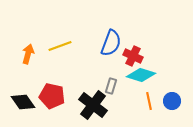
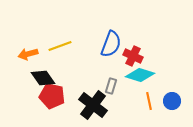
blue semicircle: moved 1 px down
orange arrow: rotated 120 degrees counterclockwise
cyan diamond: moved 1 px left
black diamond: moved 20 px right, 24 px up
